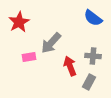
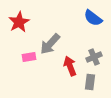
gray arrow: moved 1 px left, 1 px down
gray cross: moved 1 px right, 1 px down; rotated 28 degrees counterclockwise
gray rectangle: moved 1 px right; rotated 21 degrees counterclockwise
